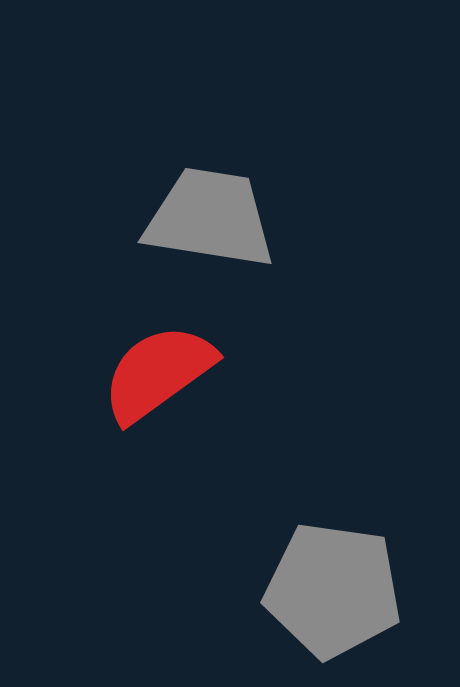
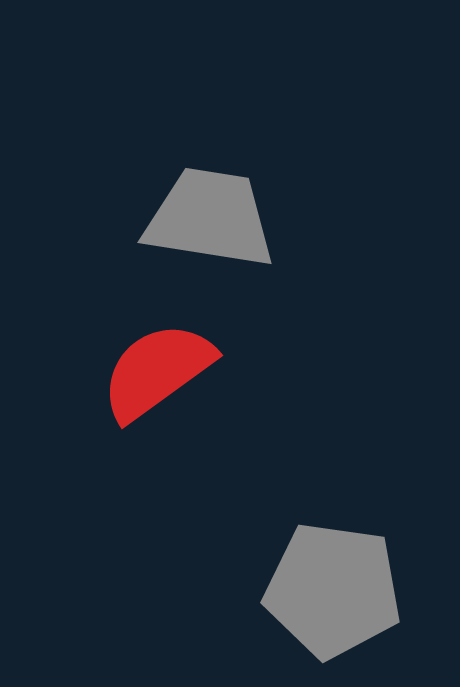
red semicircle: moved 1 px left, 2 px up
